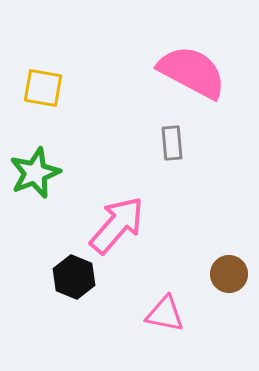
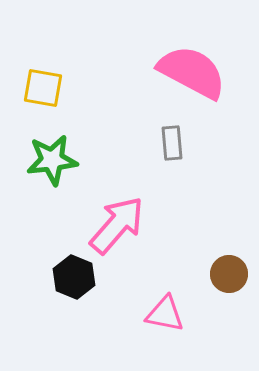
green star: moved 17 px right, 13 px up; rotated 15 degrees clockwise
